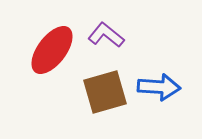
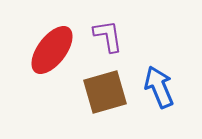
purple L-shape: moved 2 px right, 1 px down; rotated 42 degrees clockwise
blue arrow: rotated 117 degrees counterclockwise
